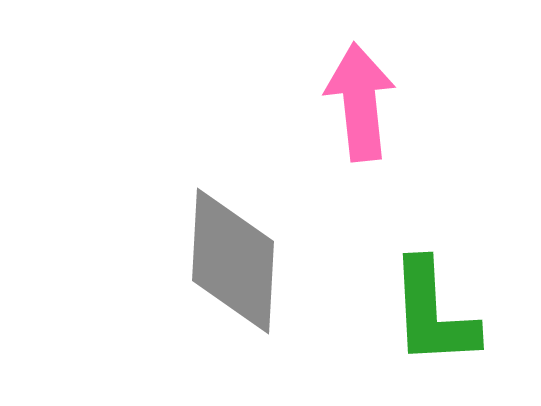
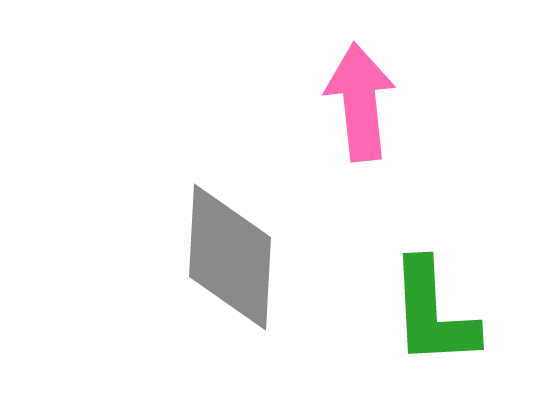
gray diamond: moved 3 px left, 4 px up
